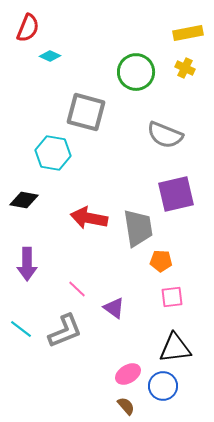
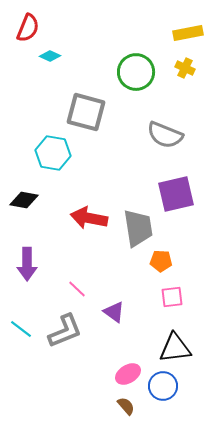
purple triangle: moved 4 px down
